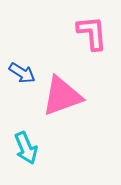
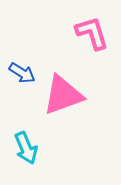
pink L-shape: rotated 12 degrees counterclockwise
pink triangle: moved 1 px right, 1 px up
